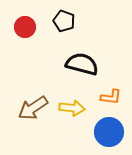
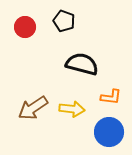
yellow arrow: moved 1 px down
